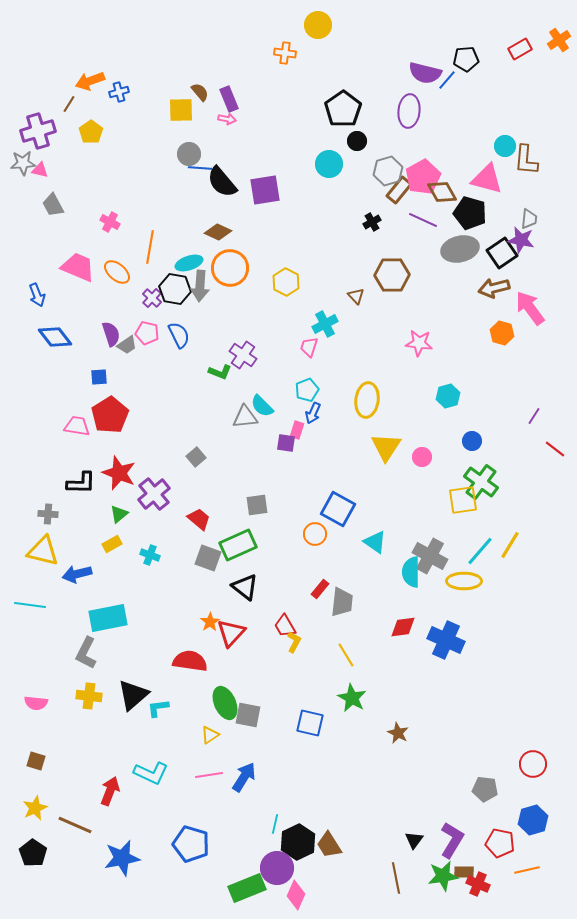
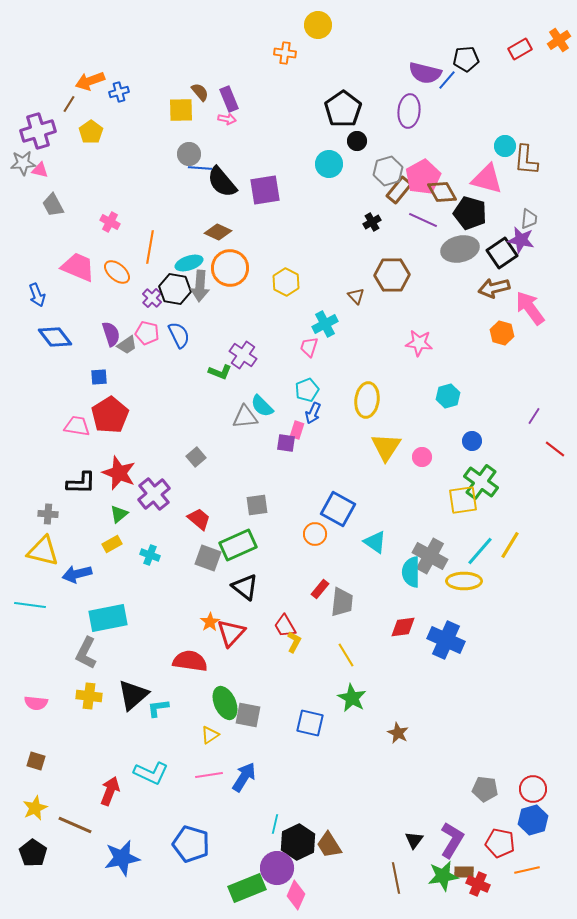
red circle at (533, 764): moved 25 px down
